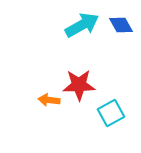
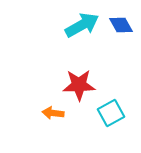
orange arrow: moved 4 px right, 13 px down
